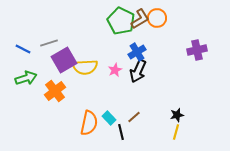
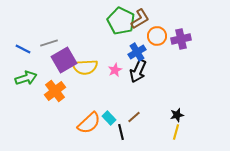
orange circle: moved 18 px down
purple cross: moved 16 px left, 11 px up
orange semicircle: rotated 35 degrees clockwise
